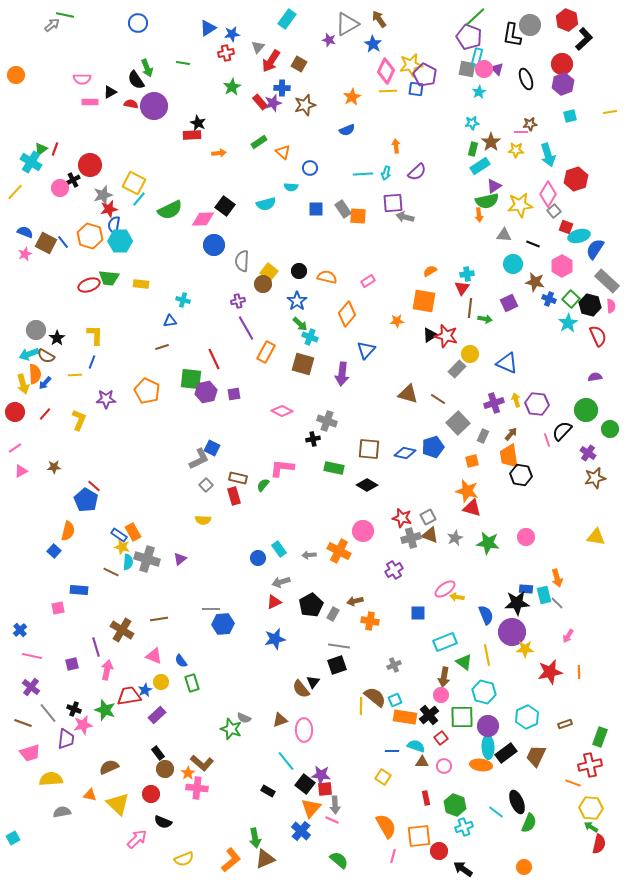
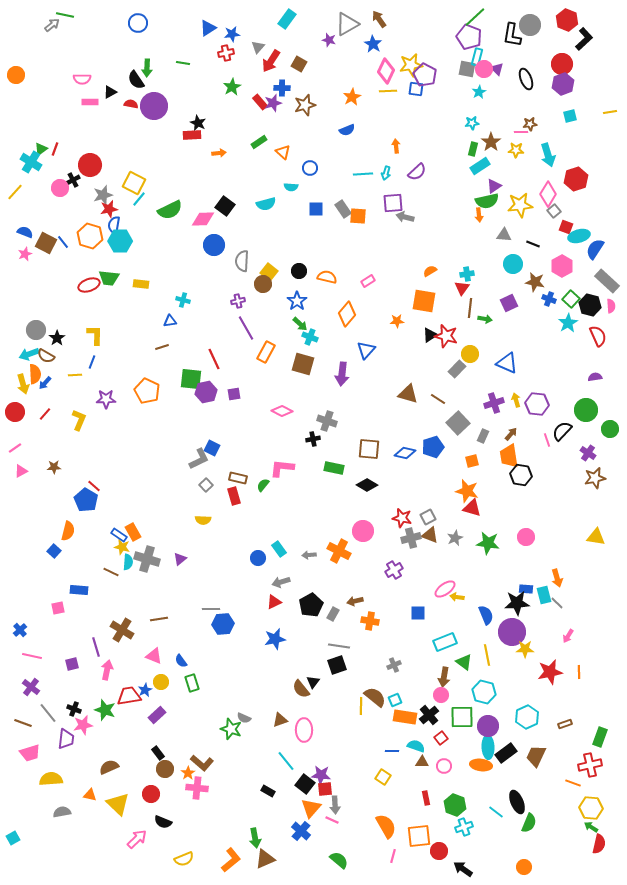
green arrow at (147, 68): rotated 24 degrees clockwise
